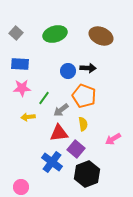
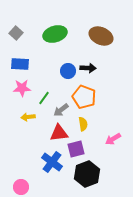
orange pentagon: moved 1 px down
purple square: rotated 36 degrees clockwise
